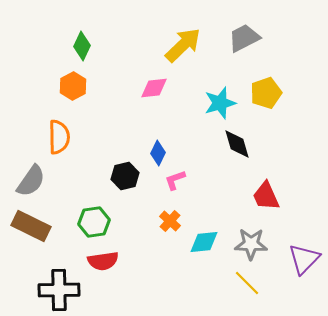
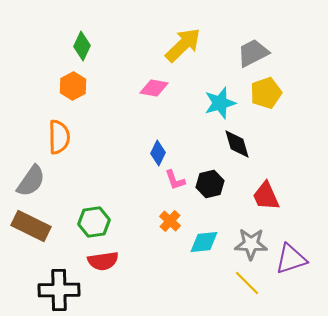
gray trapezoid: moved 9 px right, 15 px down
pink diamond: rotated 16 degrees clockwise
black hexagon: moved 85 px right, 8 px down
pink L-shape: rotated 90 degrees counterclockwise
purple triangle: moved 13 px left; rotated 28 degrees clockwise
